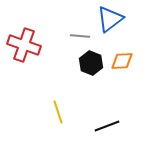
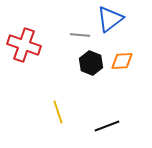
gray line: moved 1 px up
